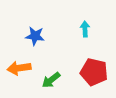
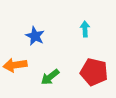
blue star: rotated 18 degrees clockwise
orange arrow: moved 4 px left, 3 px up
green arrow: moved 1 px left, 3 px up
